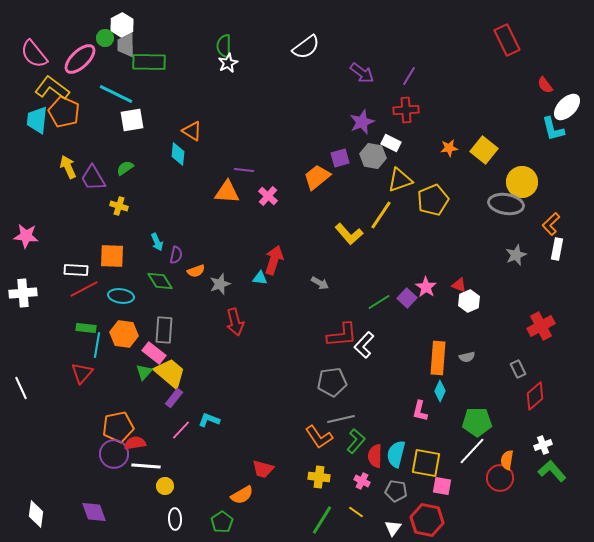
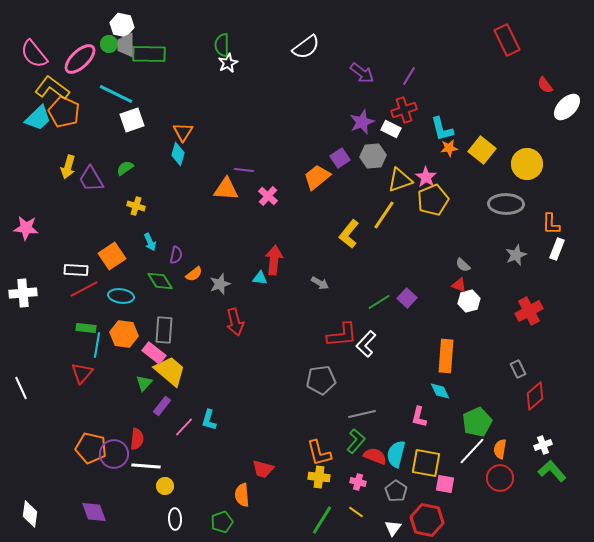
white hexagon at (122, 25): rotated 20 degrees counterclockwise
green circle at (105, 38): moved 4 px right, 6 px down
green semicircle at (224, 46): moved 2 px left, 1 px up
green rectangle at (149, 62): moved 8 px up
red cross at (406, 110): moved 2 px left; rotated 15 degrees counterclockwise
cyan trapezoid at (37, 120): moved 1 px right, 2 px up; rotated 140 degrees counterclockwise
white square at (132, 120): rotated 10 degrees counterclockwise
cyan L-shape at (553, 129): moved 111 px left
orange triangle at (192, 131): moved 9 px left, 1 px down; rotated 30 degrees clockwise
white rectangle at (391, 143): moved 14 px up
yellow square at (484, 150): moved 2 px left
cyan diamond at (178, 154): rotated 10 degrees clockwise
gray hexagon at (373, 156): rotated 15 degrees counterclockwise
purple square at (340, 158): rotated 18 degrees counterclockwise
yellow arrow at (68, 167): rotated 140 degrees counterclockwise
purple trapezoid at (93, 178): moved 2 px left, 1 px down
yellow circle at (522, 182): moved 5 px right, 18 px up
orange triangle at (227, 192): moved 1 px left, 3 px up
gray ellipse at (506, 204): rotated 8 degrees counterclockwise
yellow cross at (119, 206): moved 17 px right
yellow line at (381, 215): moved 3 px right
orange L-shape at (551, 224): rotated 45 degrees counterclockwise
yellow L-shape at (349, 234): rotated 80 degrees clockwise
pink star at (26, 236): moved 8 px up
cyan arrow at (157, 242): moved 7 px left
white rectangle at (557, 249): rotated 10 degrees clockwise
orange square at (112, 256): rotated 36 degrees counterclockwise
red arrow at (274, 260): rotated 12 degrees counterclockwise
orange semicircle at (196, 271): moved 2 px left, 3 px down; rotated 18 degrees counterclockwise
pink star at (426, 287): moved 110 px up
white hexagon at (469, 301): rotated 10 degrees clockwise
red cross at (541, 326): moved 12 px left, 15 px up
white L-shape at (364, 345): moved 2 px right, 1 px up
gray semicircle at (467, 357): moved 4 px left, 92 px up; rotated 56 degrees clockwise
orange rectangle at (438, 358): moved 8 px right, 2 px up
green triangle at (144, 372): moved 11 px down
yellow trapezoid at (170, 373): moved 2 px up
gray pentagon at (332, 382): moved 11 px left, 2 px up
cyan diamond at (440, 391): rotated 50 degrees counterclockwise
purple rectangle at (174, 398): moved 12 px left, 8 px down
pink L-shape at (420, 411): moved 1 px left, 6 px down
gray line at (341, 419): moved 21 px right, 5 px up
cyan L-shape at (209, 420): rotated 95 degrees counterclockwise
green pentagon at (477, 422): rotated 24 degrees counterclockwise
orange pentagon at (118, 427): moved 27 px left, 21 px down; rotated 24 degrees clockwise
pink line at (181, 430): moved 3 px right, 3 px up
orange L-shape at (319, 437): moved 16 px down; rotated 20 degrees clockwise
red semicircle at (135, 443): moved 2 px right, 4 px up; rotated 105 degrees clockwise
red semicircle at (375, 456): rotated 110 degrees clockwise
orange semicircle at (507, 460): moved 7 px left, 11 px up
pink cross at (362, 481): moved 4 px left, 1 px down; rotated 14 degrees counterclockwise
pink square at (442, 486): moved 3 px right, 2 px up
gray pentagon at (396, 491): rotated 25 degrees clockwise
orange semicircle at (242, 495): rotated 115 degrees clockwise
white diamond at (36, 514): moved 6 px left
green pentagon at (222, 522): rotated 15 degrees clockwise
